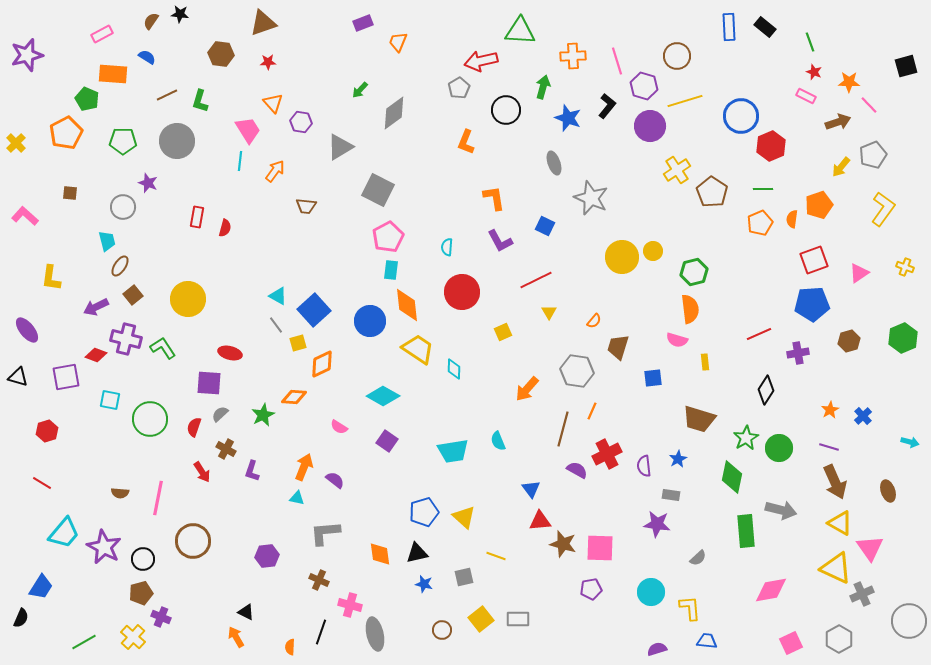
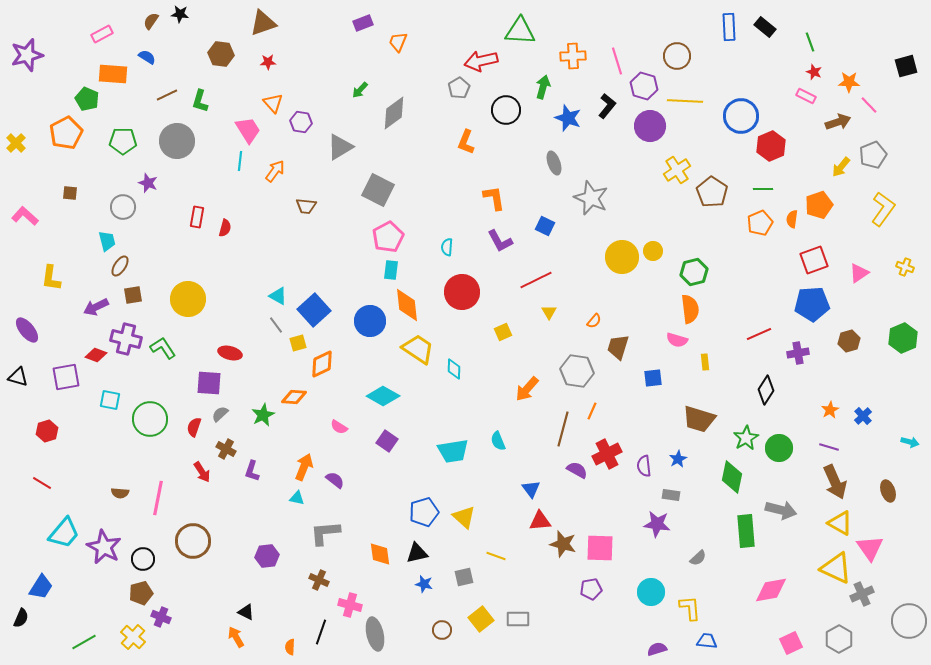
yellow line at (685, 101): rotated 20 degrees clockwise
brown square at (133, 295): rotated 30 degrees clockwise
